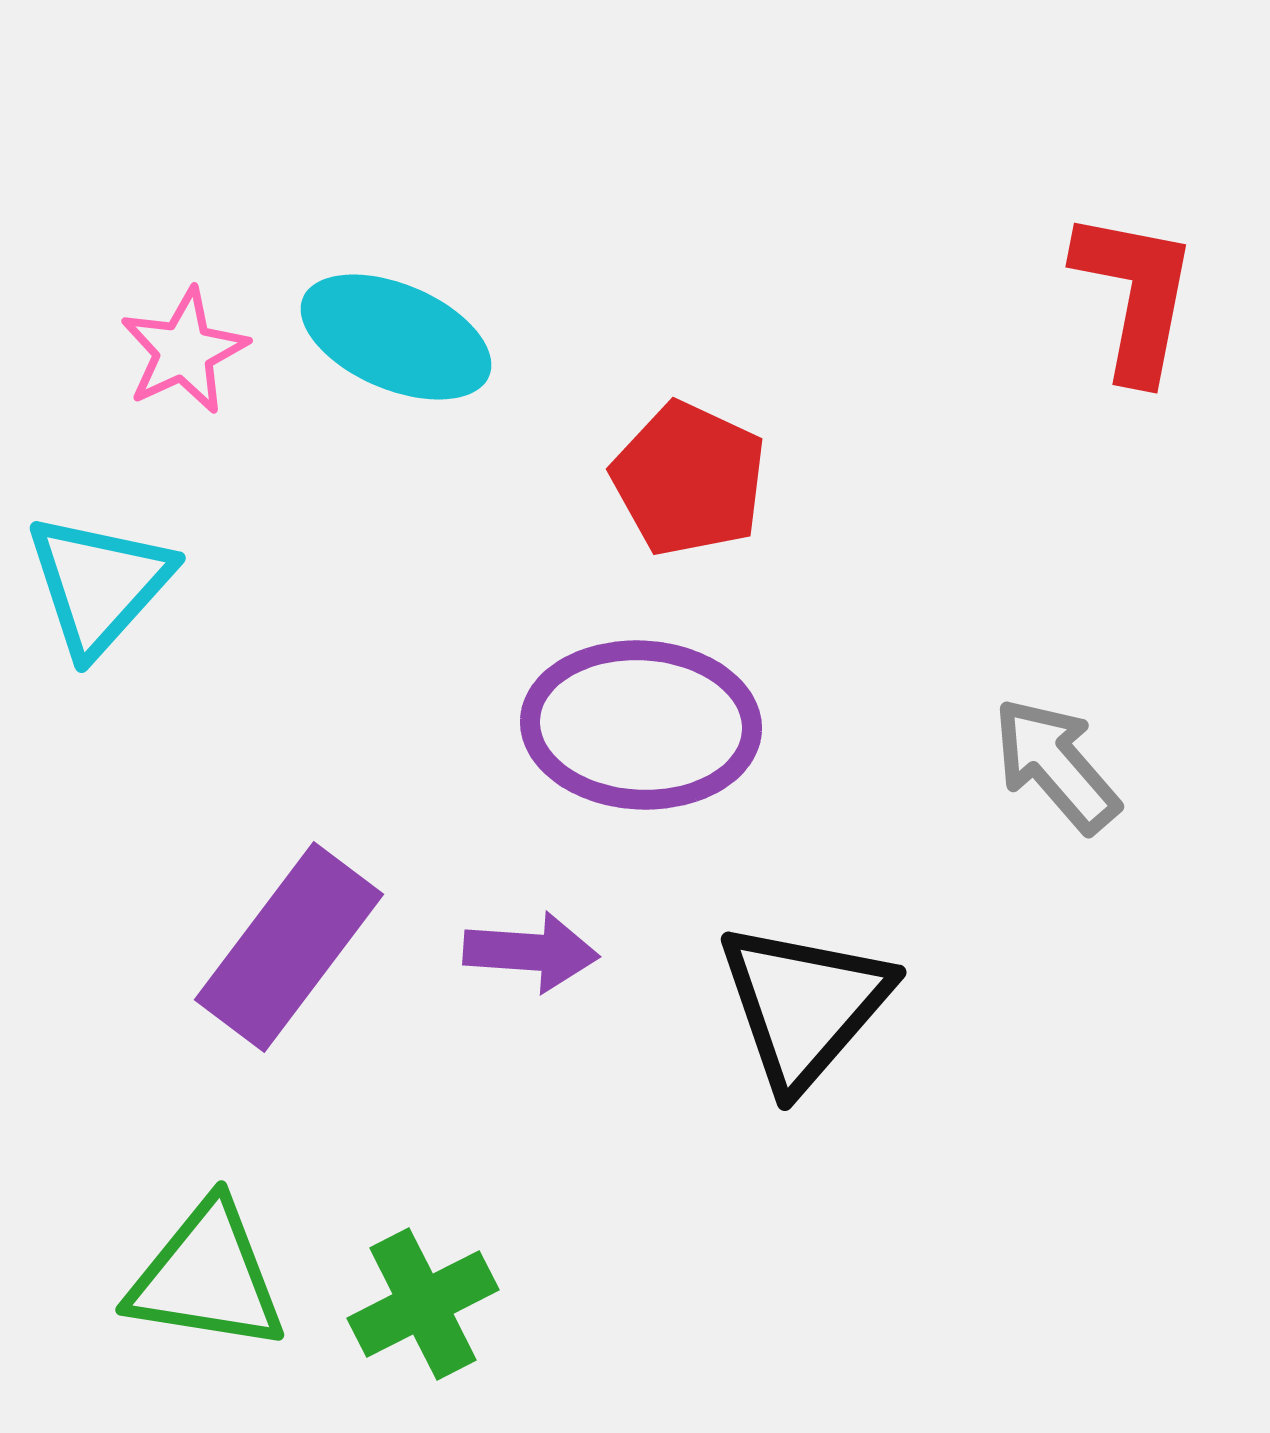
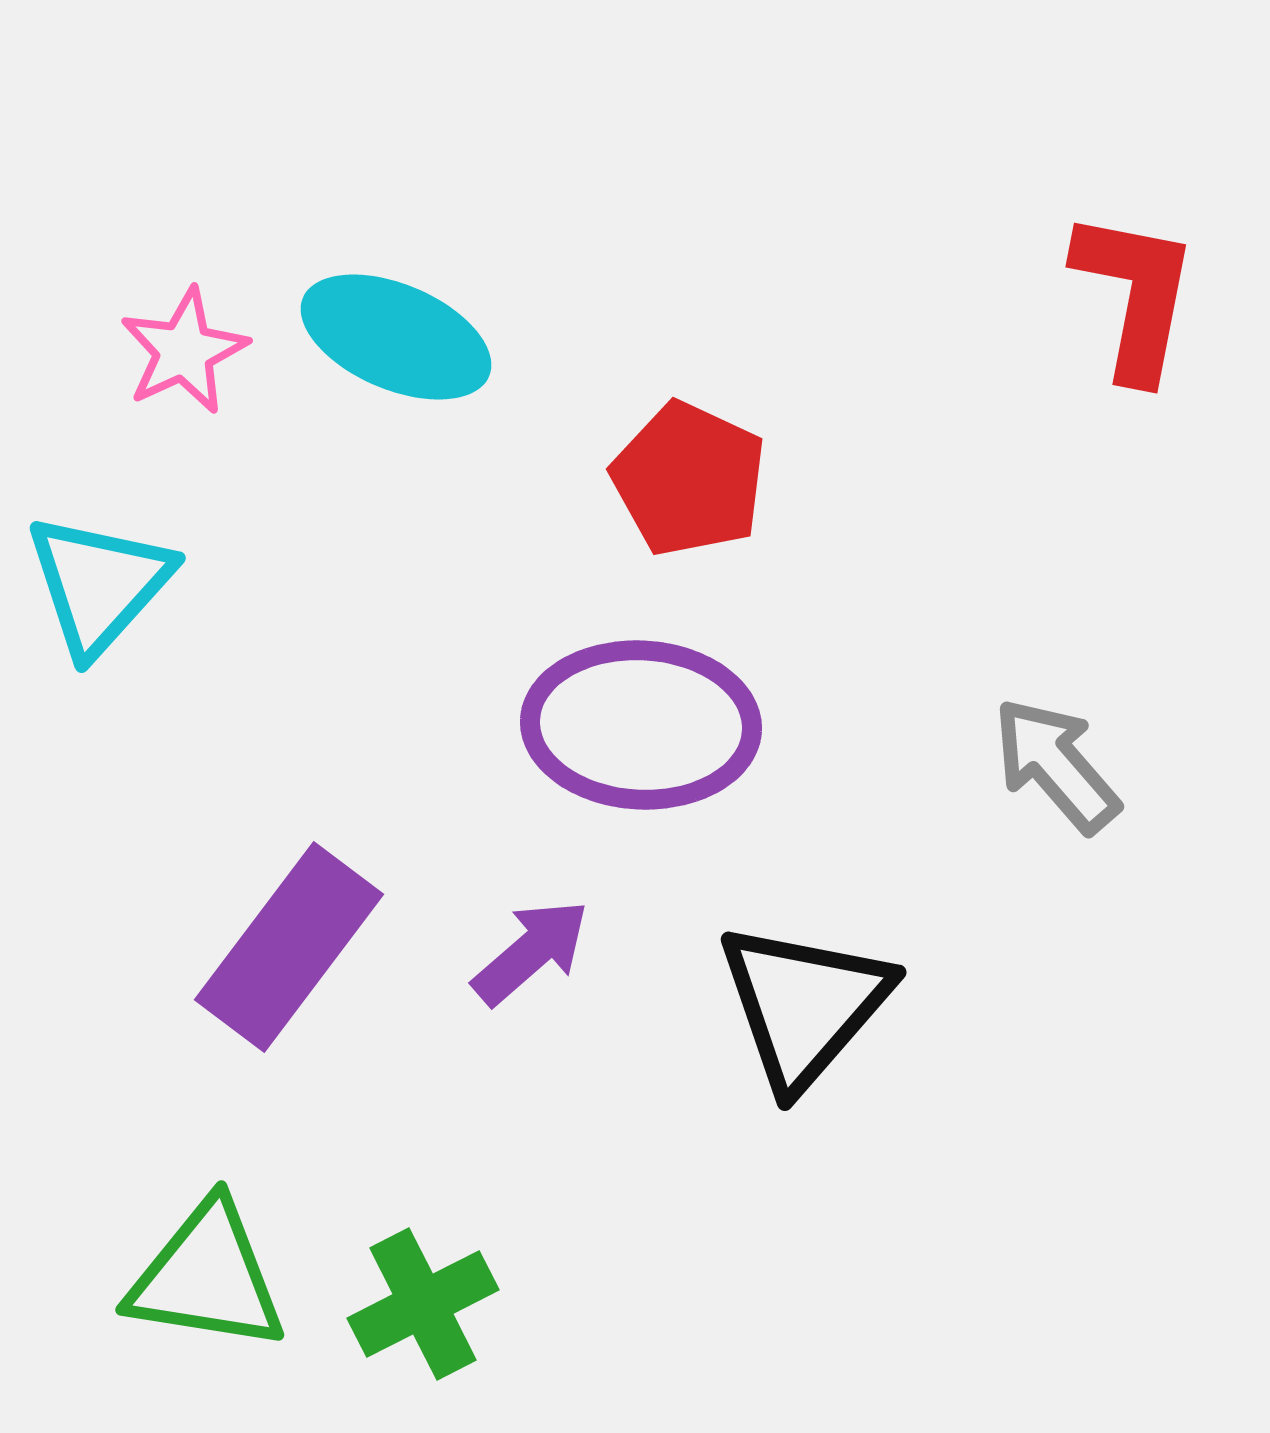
purple arrow: rotated 45 degrees counterclockwise
